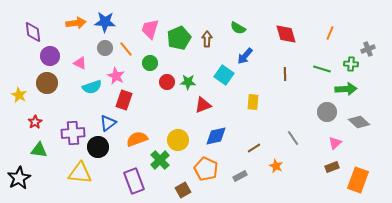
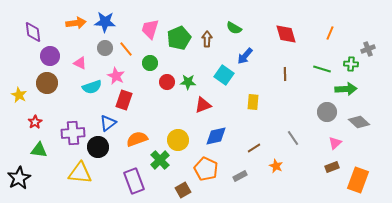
green semicircle at (238, 28): moved 4 px left
